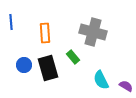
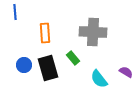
blue line: moved 4 px right, 10 px up
gray cross: rotated 12 degrees counterclockwise
green rectangle: moved 1 px down
cyan semicircle: moved 2 px left, 1 px up; rotated 12 degrees counterclockwise
purple semicircle: moved 14 px up
